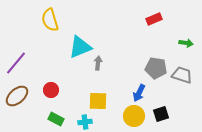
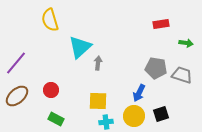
red rectangle: moved 7 px right, 5 px down; rotated 14 degrees clockwise
cyan triangle: rotated 20 degrees counterclockwise
cyan cross: moved 21 px right
